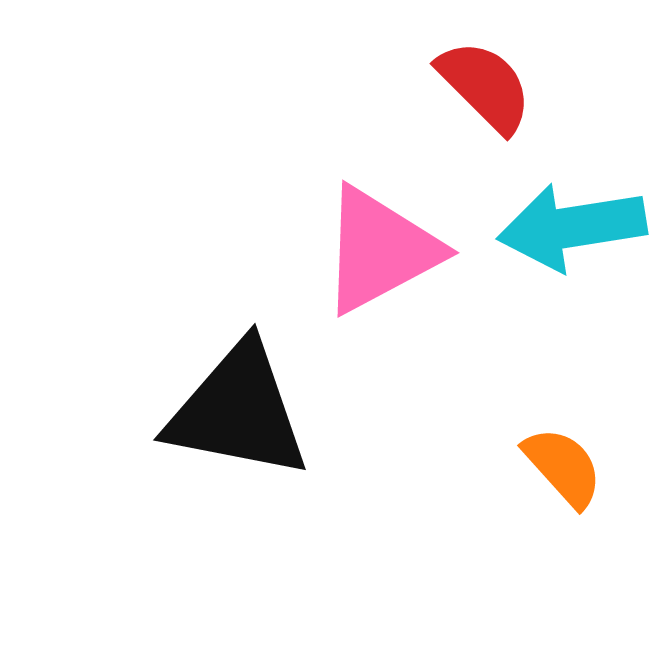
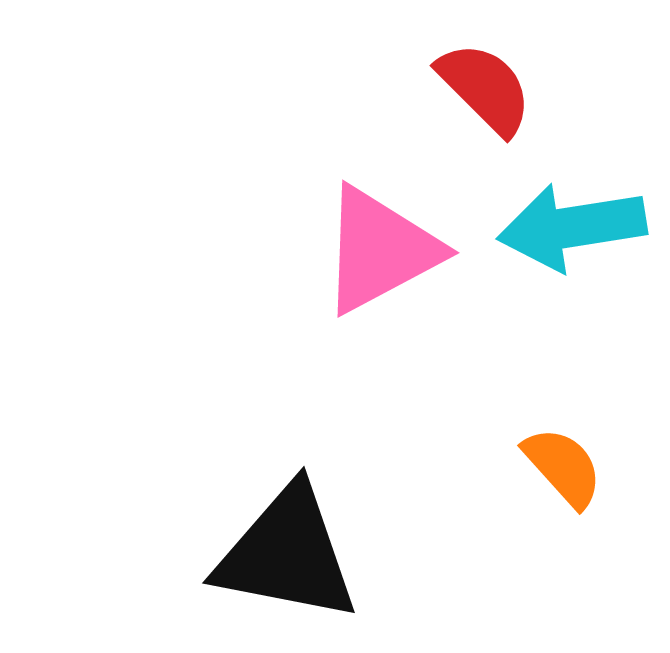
red semicircle: moved 2 px down
black triangle: moved 49 px right, 143 px down
